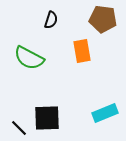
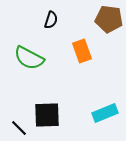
brown pentagon: moved 6 px right
orange rectangle: rotated 10 degrees counterclockwise
black square: moved 3 px up
